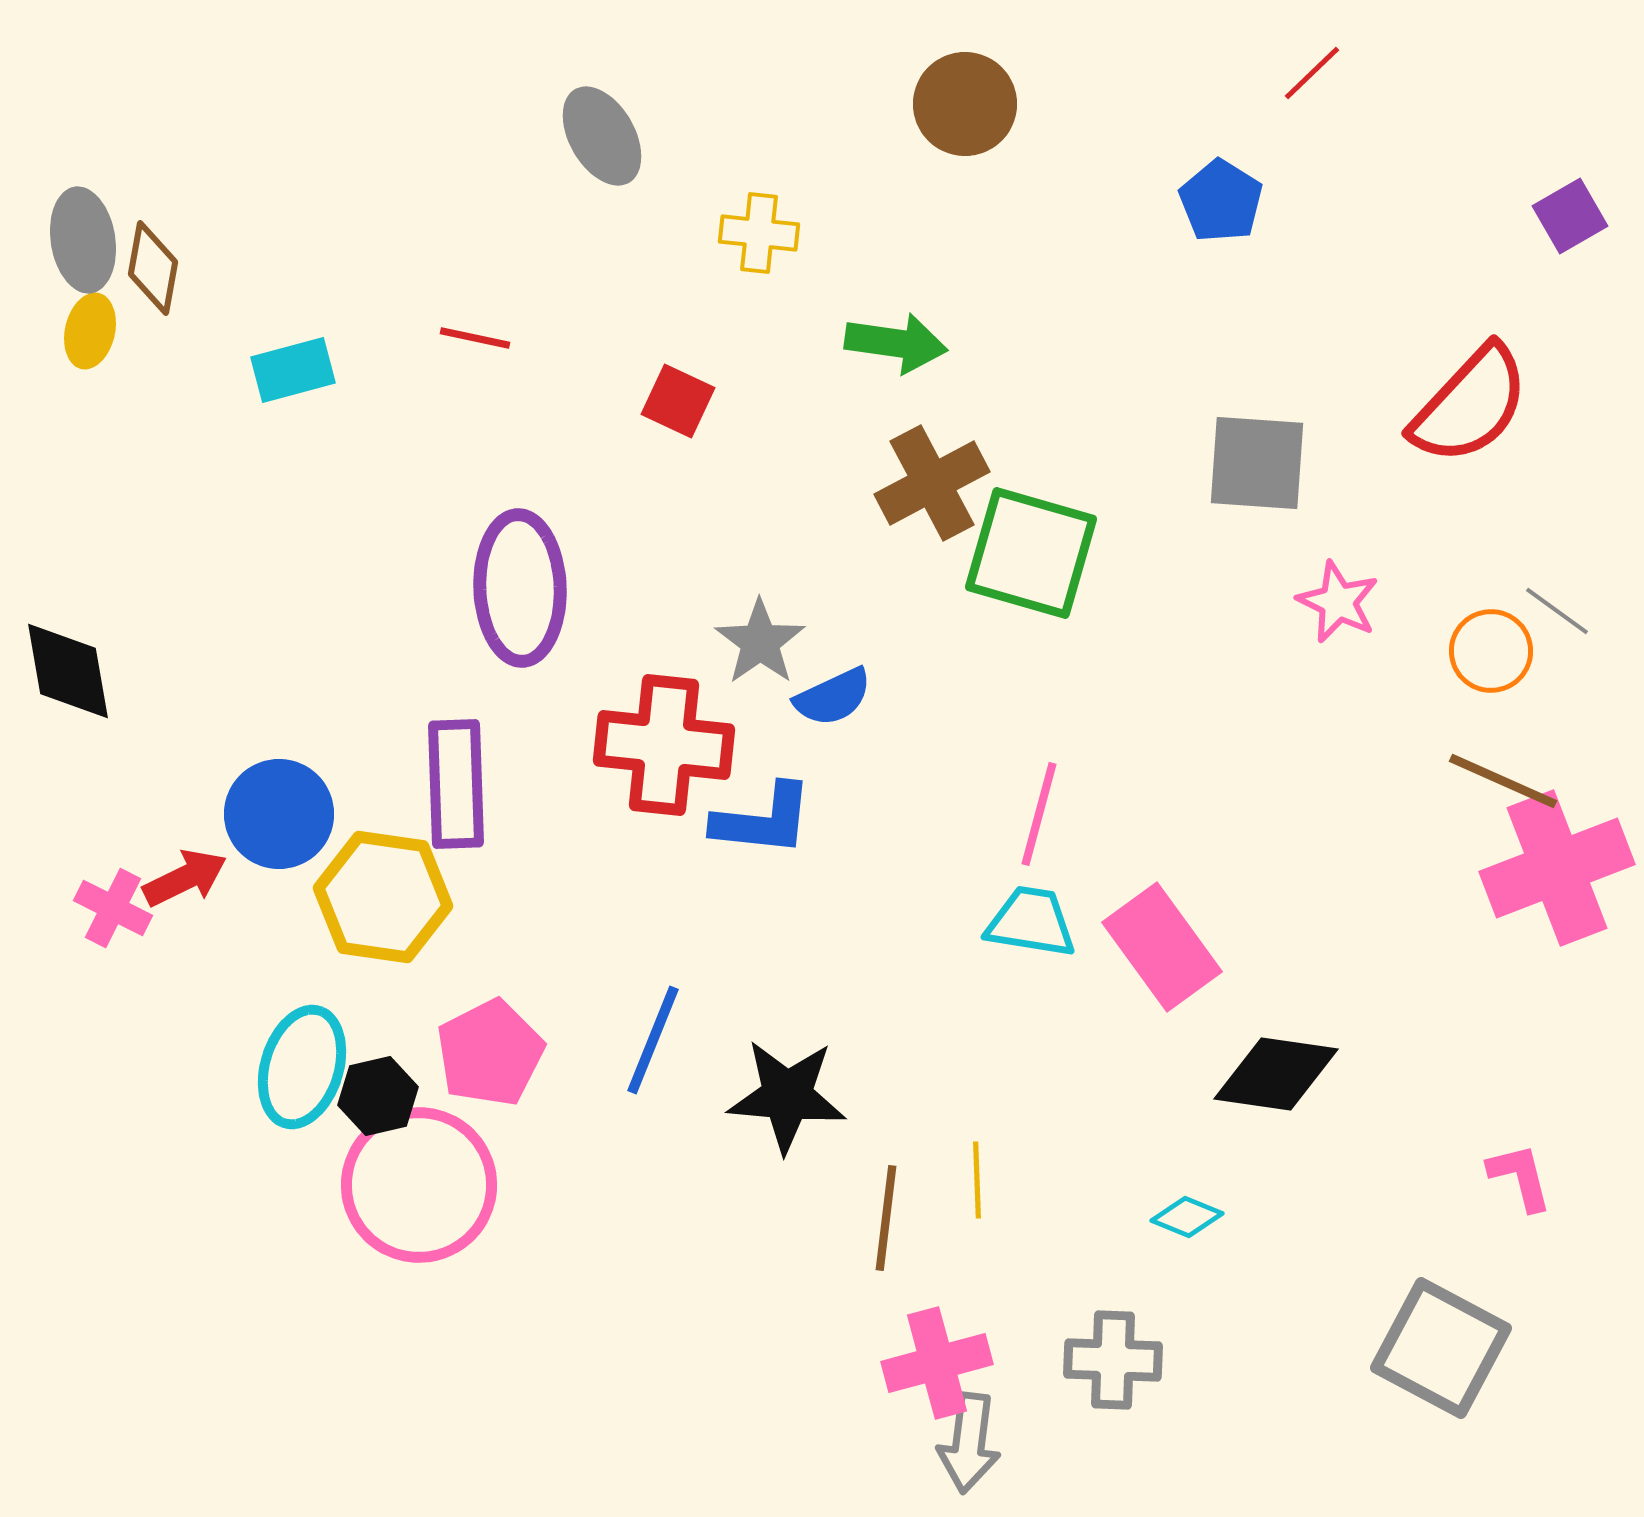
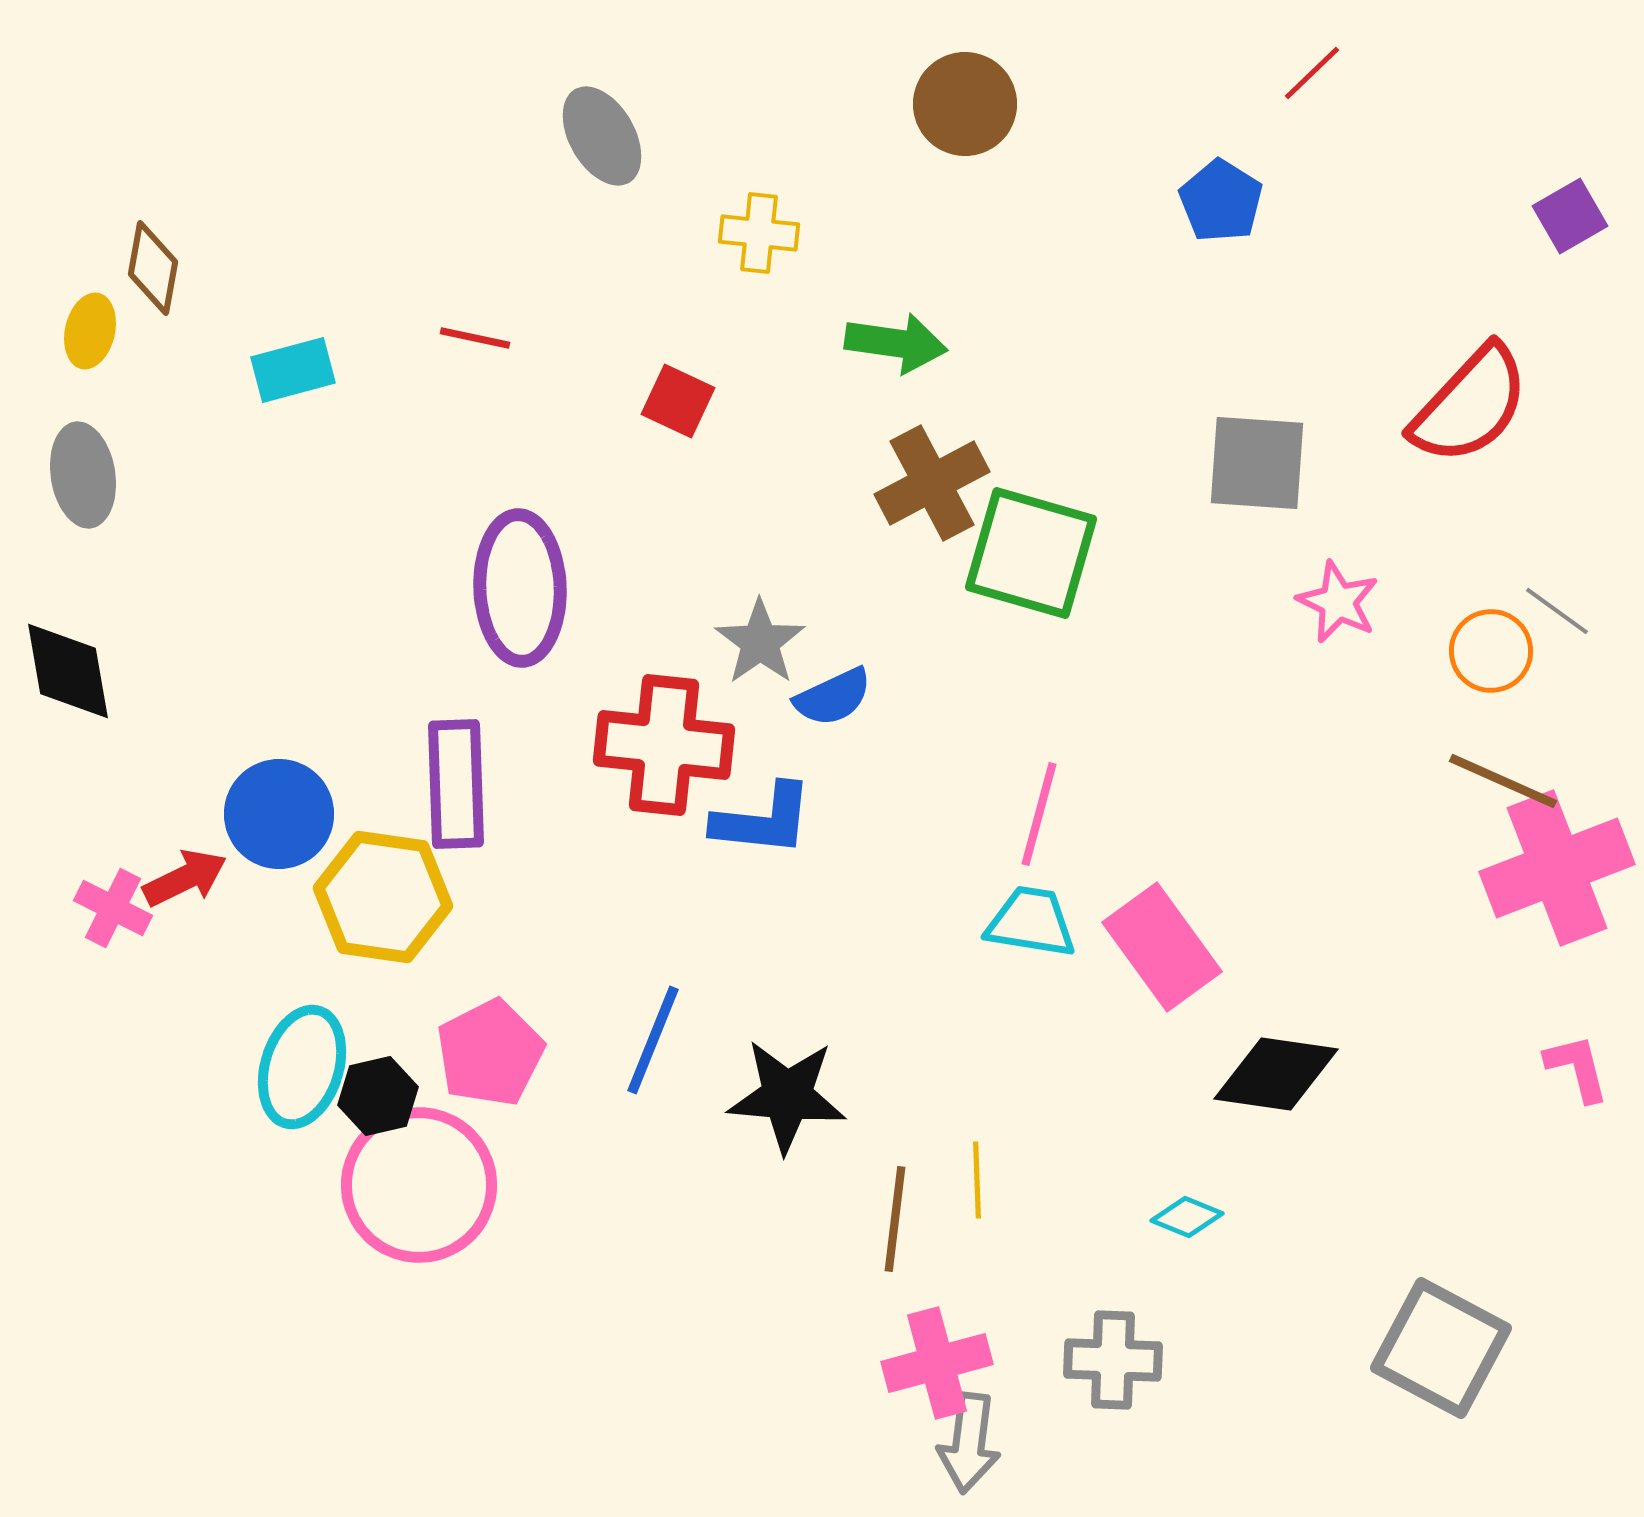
gray ellipse at (83, 240): moved 235 px down
pink L-shape at (1520, 1177): moved 57 px right, 109 px up
brown line at (886, 1218): moved 9 px right, 1 px down
